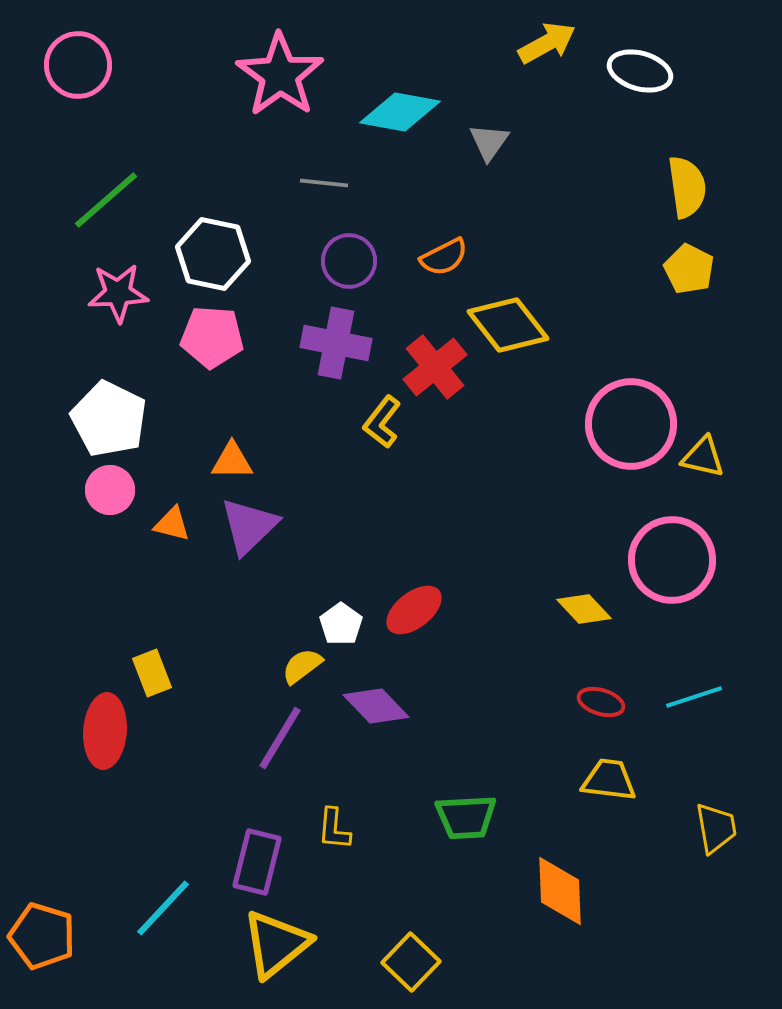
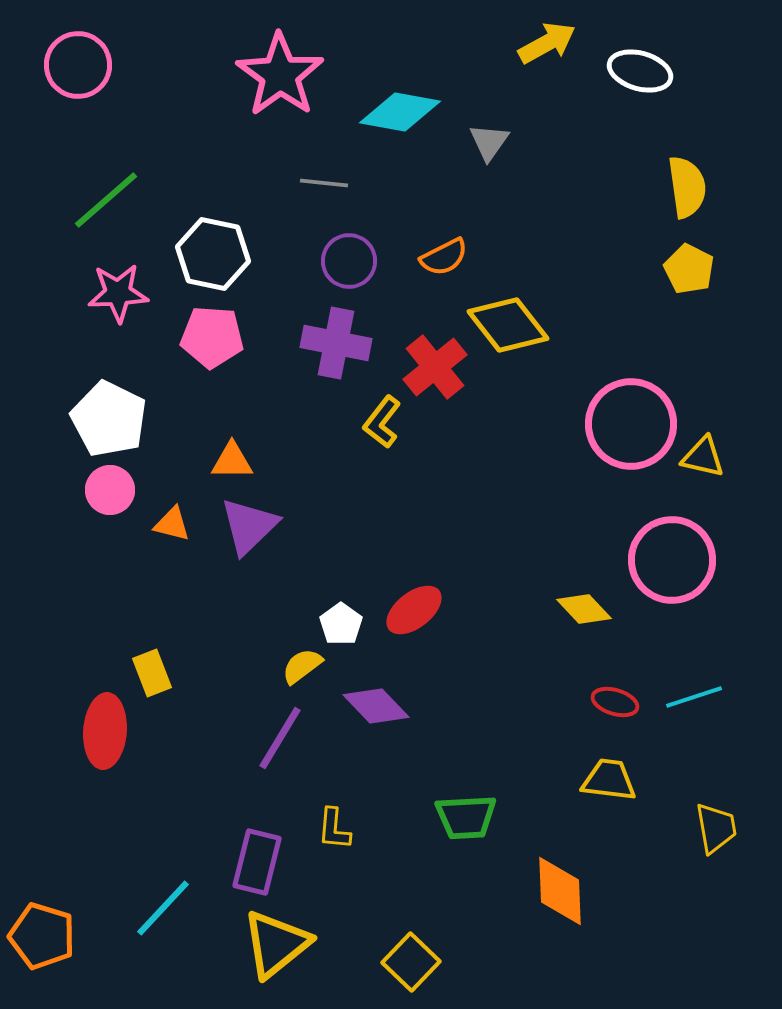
red ellipse at (601, 702): moved 14 px right
